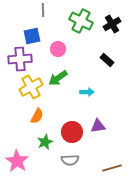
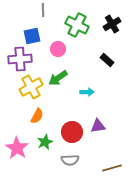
green cross: moved 4 px left, 4 px down
pink star: moved 13 px up
